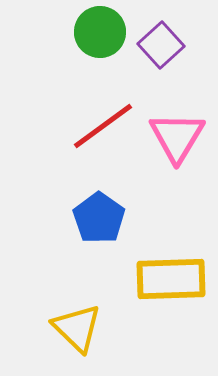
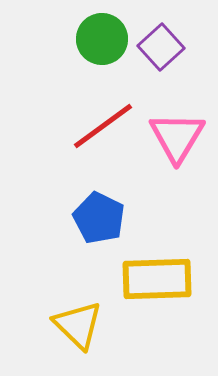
green circle: moved 2 px right, 7 px down
purple square: moved 2 px down
blue pentagon: rotated 9 degrees counterclockwise
yellow rectangle: moved 14 px left
yellow triangle: moved 1 px right, 3 px up
